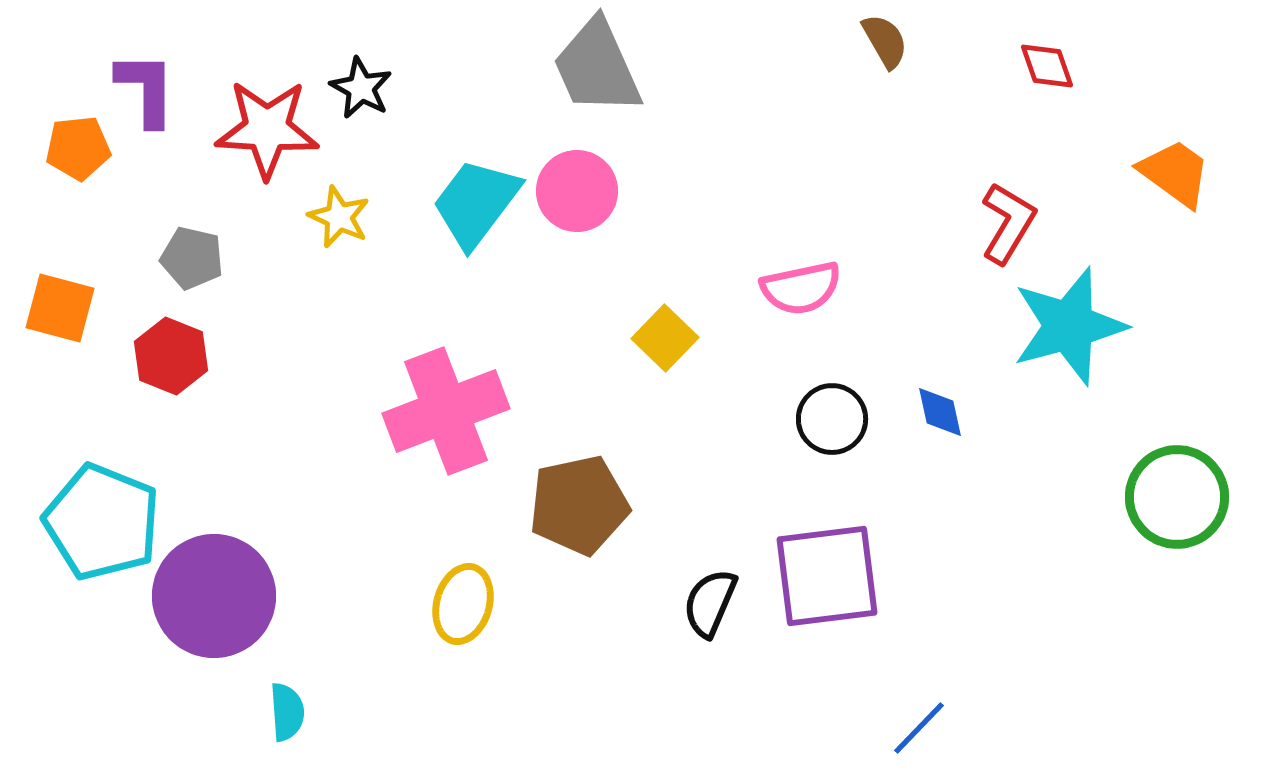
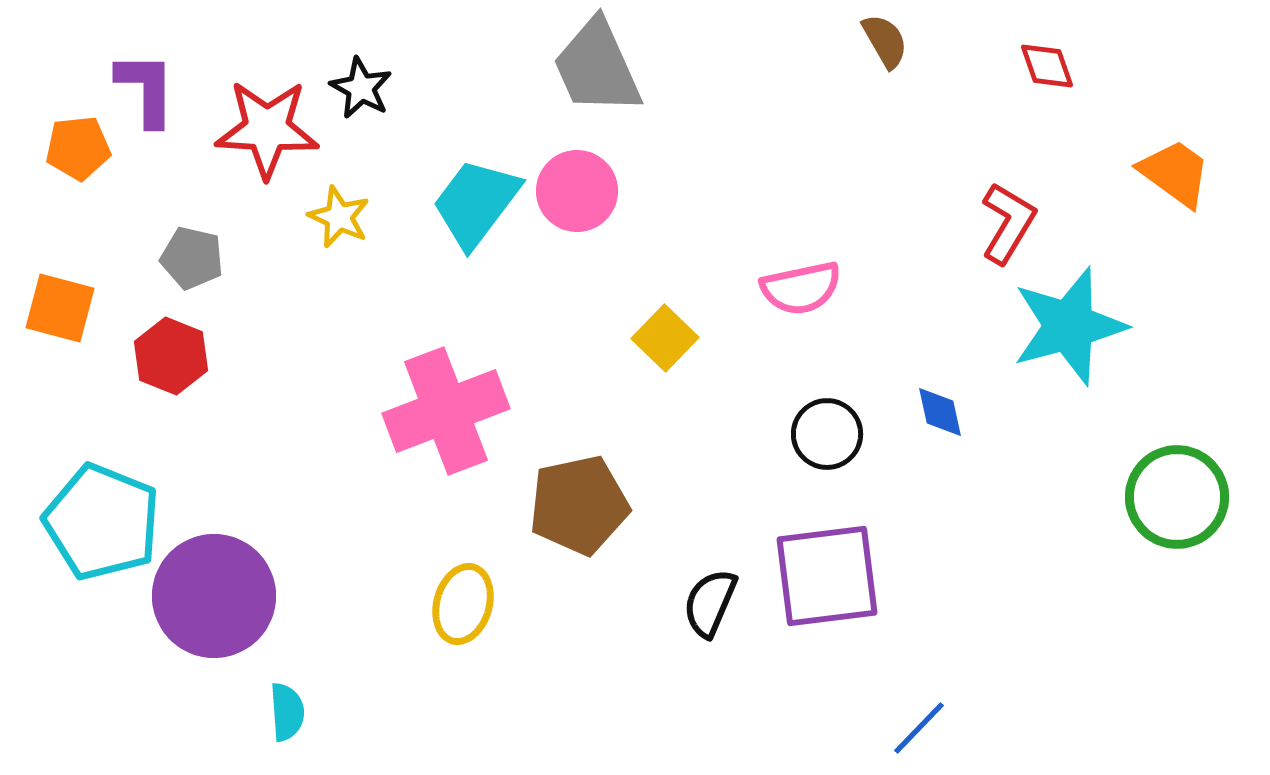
black circle: moved 5 px left, 15 px down
